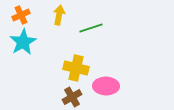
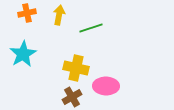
orange cross: moved 6 px right, 2 px up; rotated 12 degrees clockwise
cyan star: moved 12 px down
